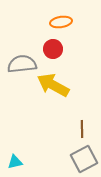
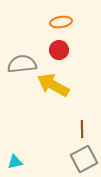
red circle: moved 6 px right, 1 px down
